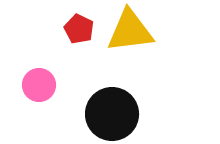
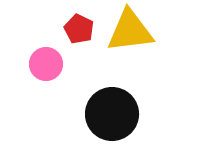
pink circle: moved 7 px right, 21 px up
